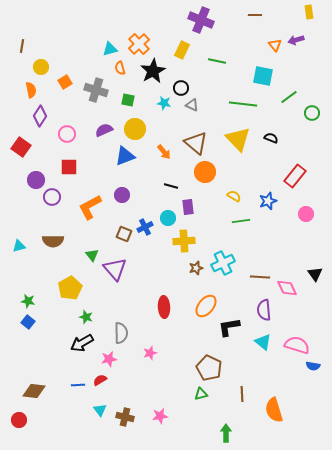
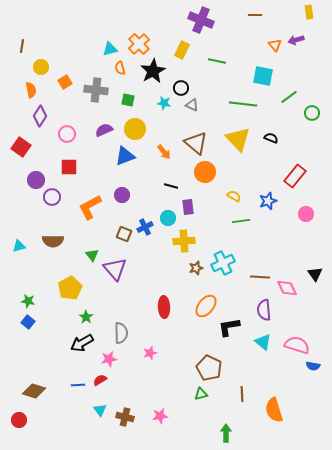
gray cross at (96, 90): rotated 10 degrees counterclockwise
green star at (86, 317): rotated 16 degrees clockwise
brown diamond at (34, 391): rotated 10 degrees clockwise
